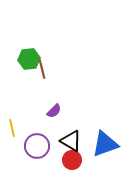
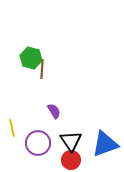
green hexagon: moved 2 px right, 1 px up; rotated 20 degrees clockwise
brown line: rotated 18 degrees clockwise
purple semicircle: rotated 77 degrees counterclockwise
black triangle: rotated 25 degrees clockwise
purple circle: moved 1 px right, 3 px up
red circle: moved 1 px left
